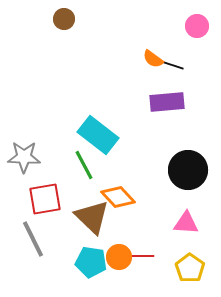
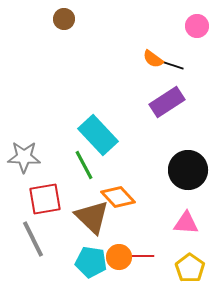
purple rectangle: rotated 28 degrees counterclockwise
cyan rectangle: rotated 9 degrees clockwise
